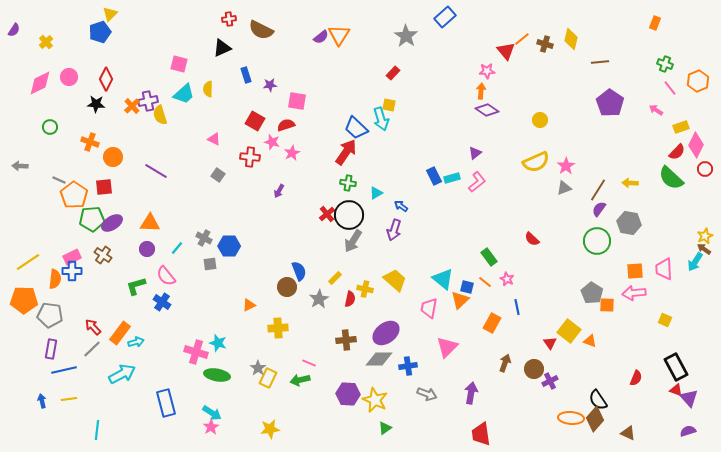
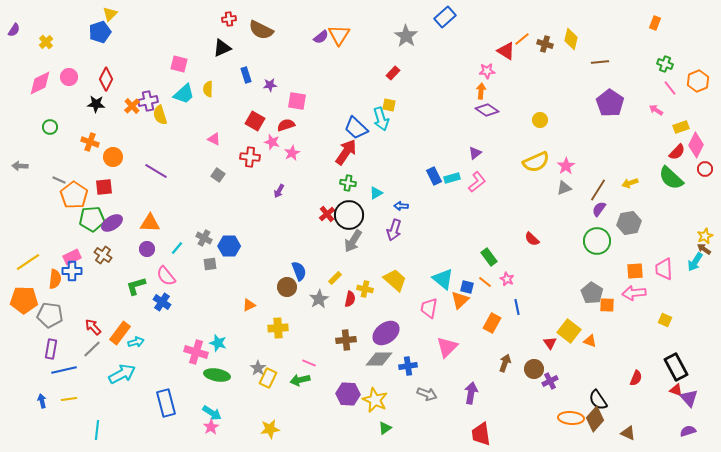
red triangle at (506, 51): rotated 18 degrees counterclockwise
yellow arrow at (630, 183): rotated 21 degrees counterclockwise
blue arrow at (401, 206): rotated 32 degrees counterclockwise
gray hexagon at (629, 223): rotated 20 degrees counterclockwise
